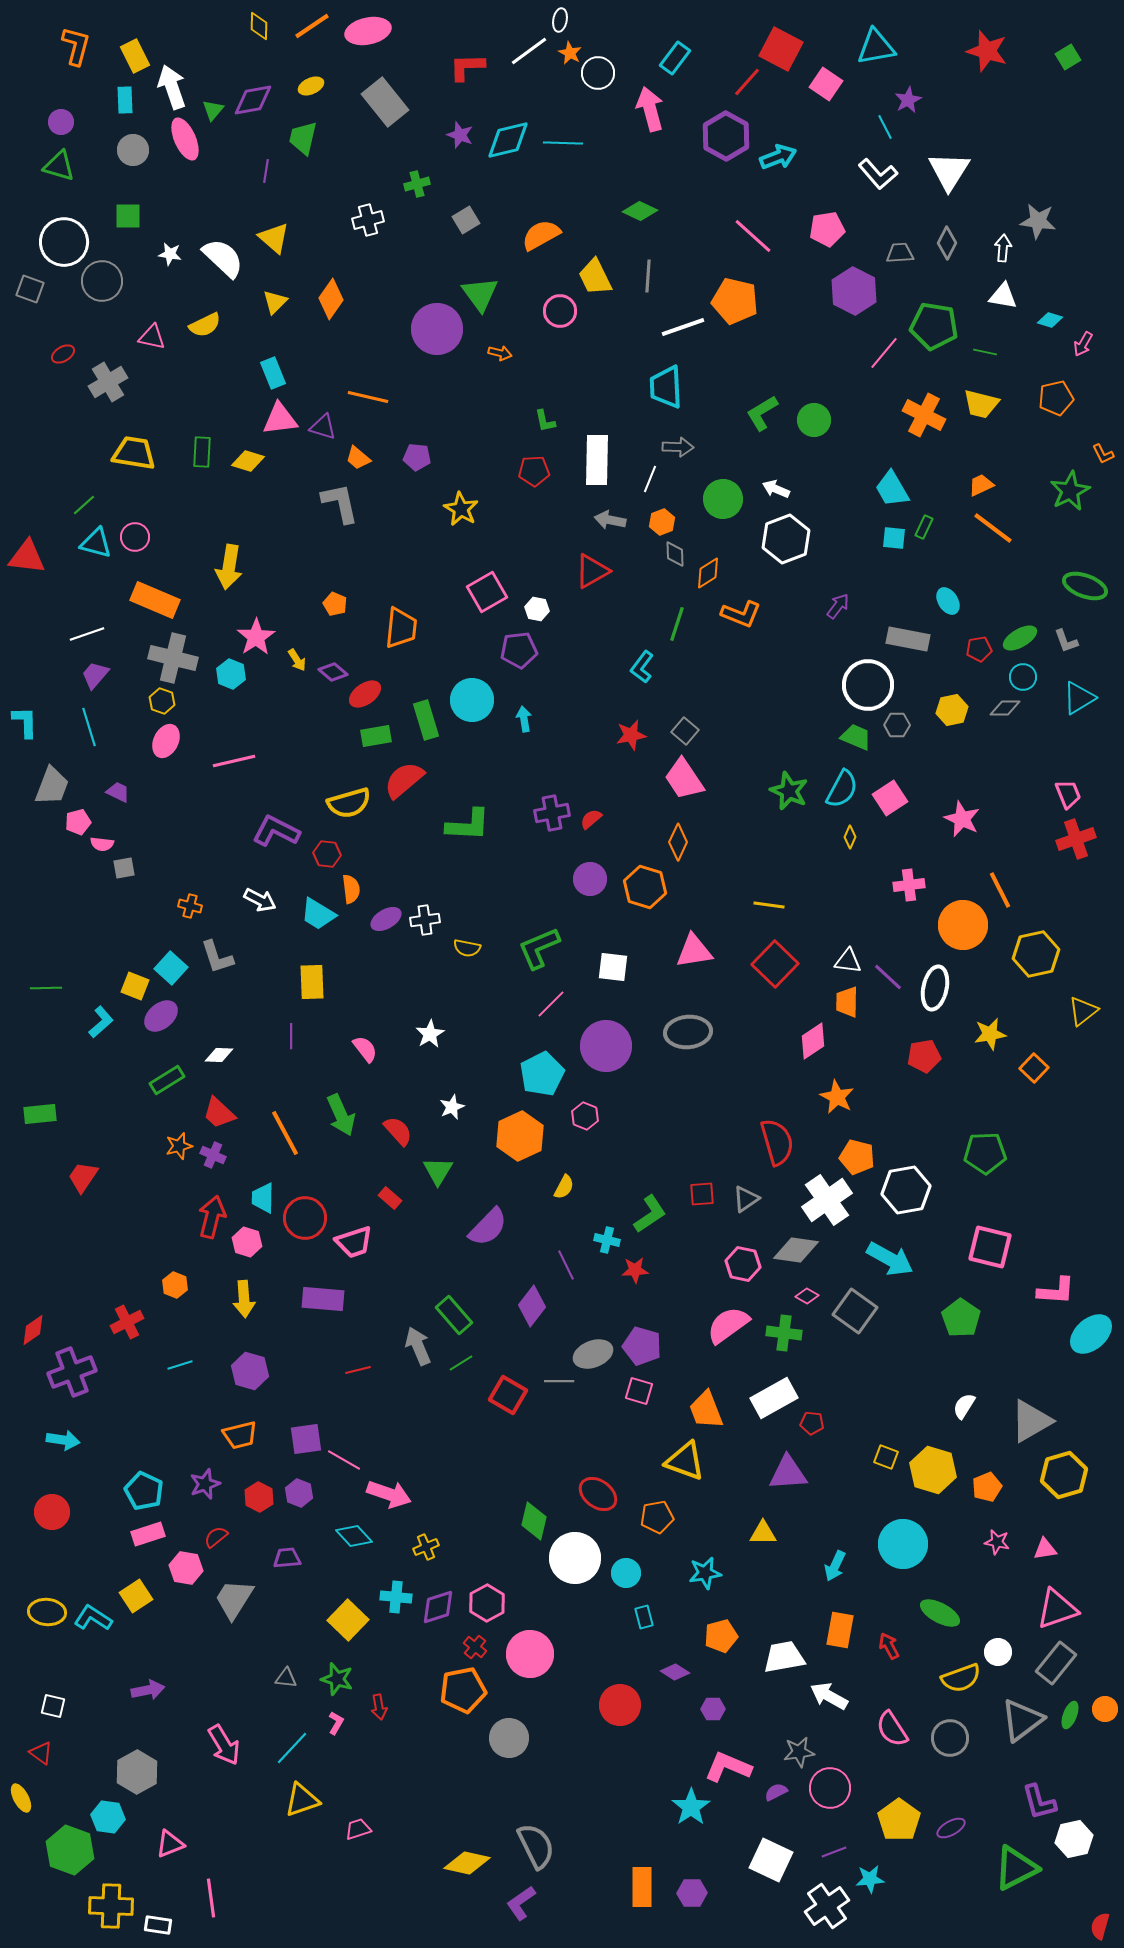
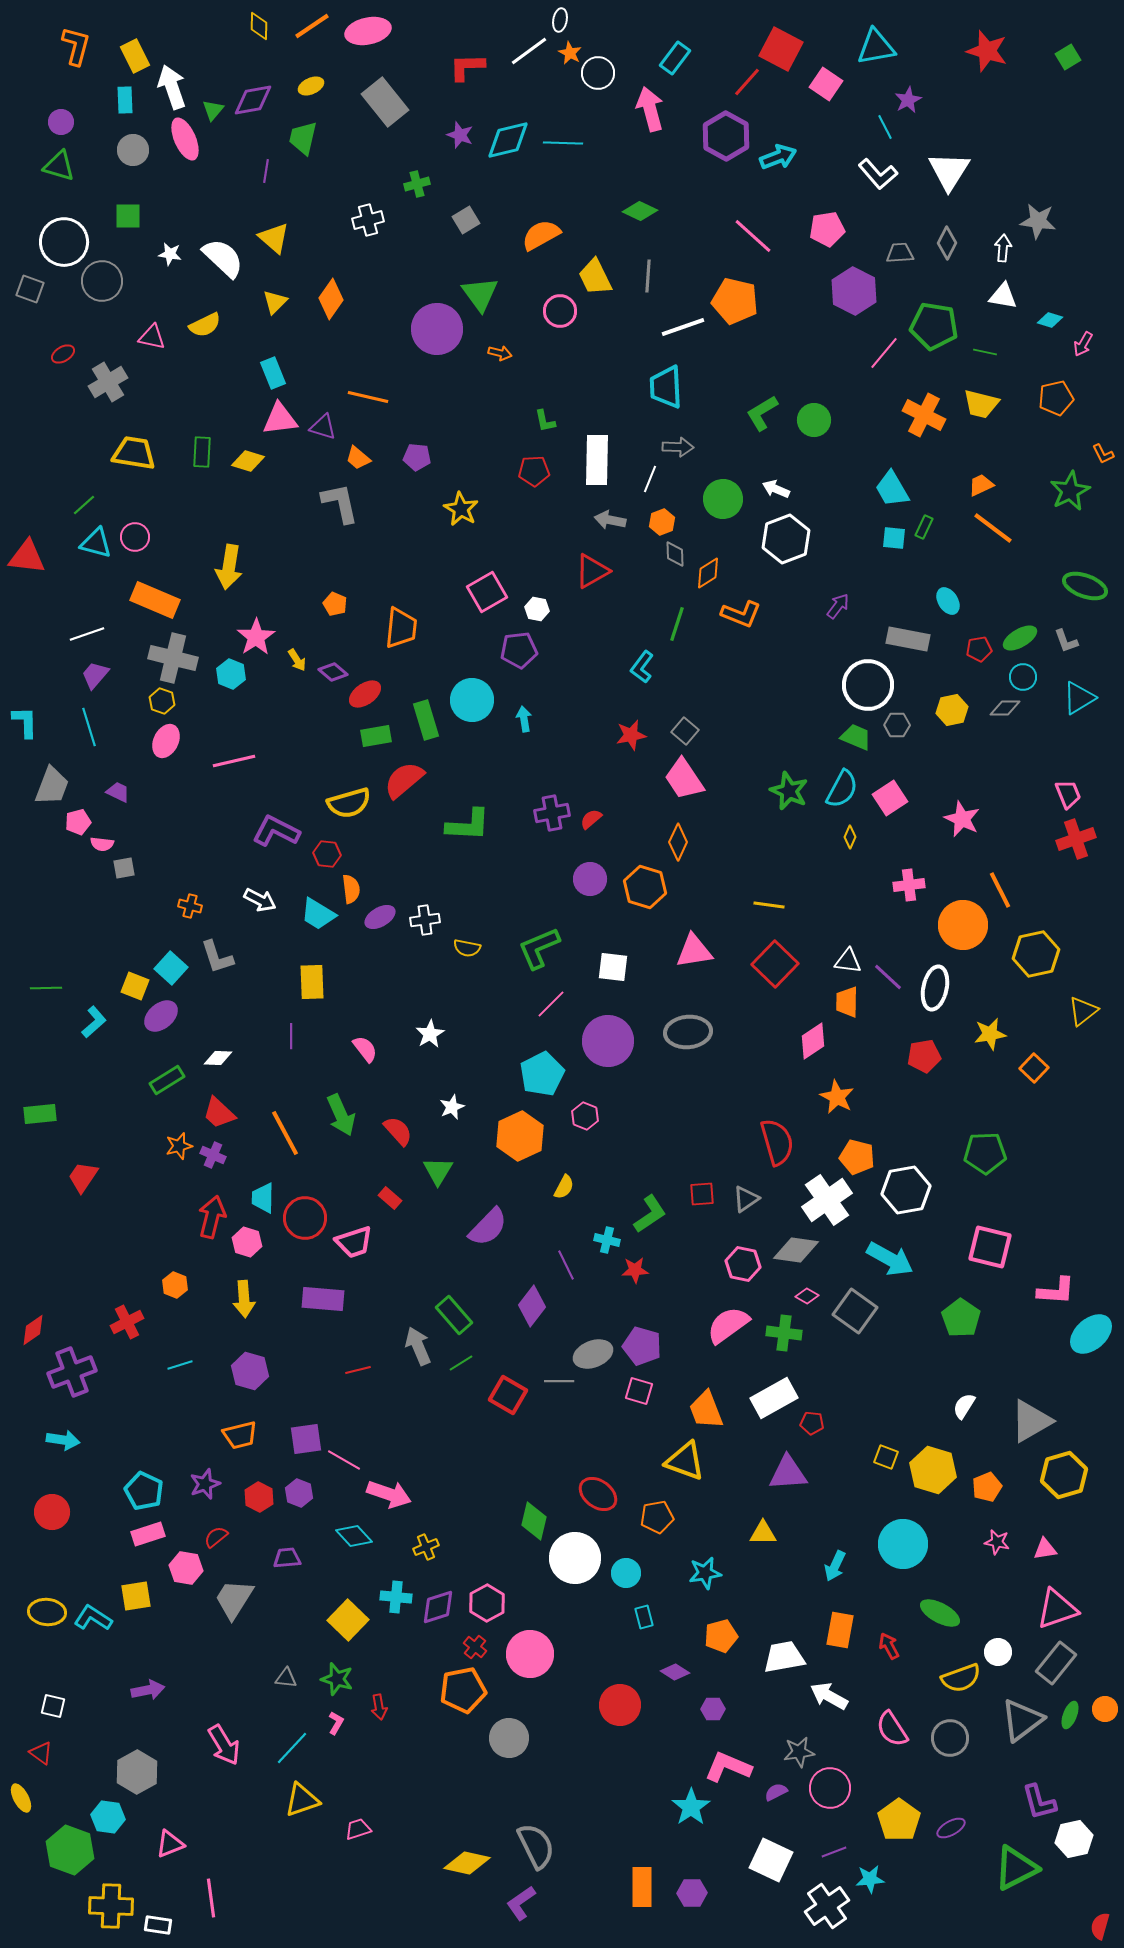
purple ellipse at (386, 919): moved 6 px left, 2 px up
cyan L-shape at (101, 1022): moved 7 px left
purple circle at (606, 1046): moved 2 px right, 5 px up
white diamond at (219, 1055): moved 1 px left, 3 px down
yellow square at (136, 1596): rotated 24 degrees clockwise
